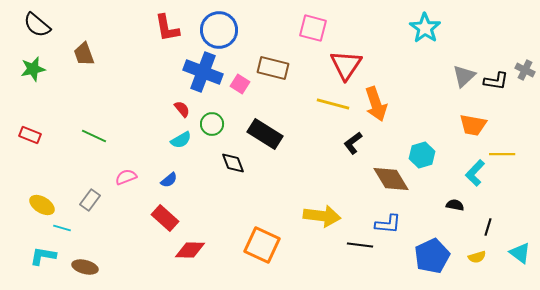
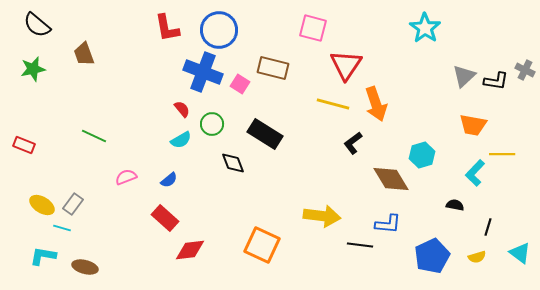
red rectangle at (30, 135): moved 6 px left, 10 px down
gray rectangle at (90, 200): moved 17 px left, 4 px down
red diamond at (190, 250): rotated 8 degrees counterclockwise
